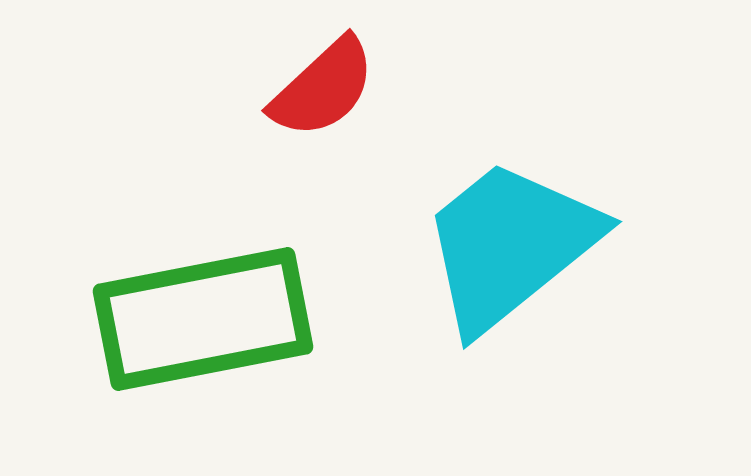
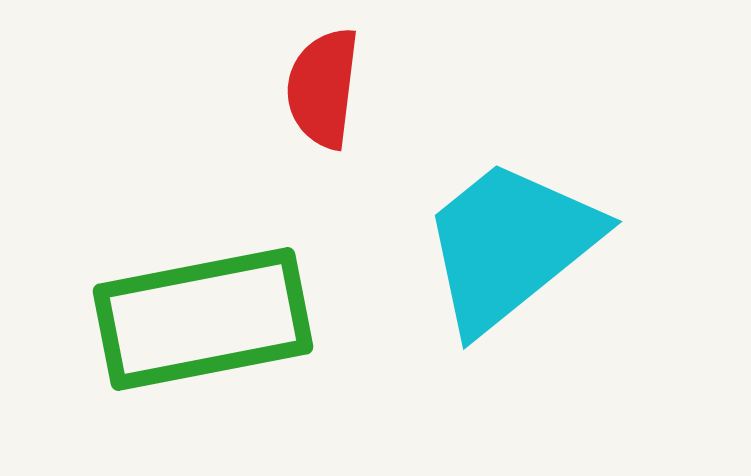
red semicircle: rotated 140 degrees clockwise
